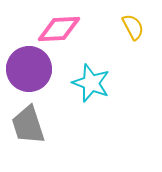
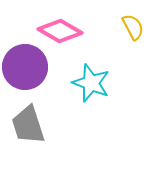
pink diamond: moved 1 px right, 2 px down; rotated 33 degrees clockwise
purple circle: moved 4 px left, 2 px up
